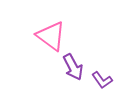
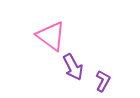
purple L-shape: moved 1 px right, 1 px down; rotated 115 degrees counterclockwise
